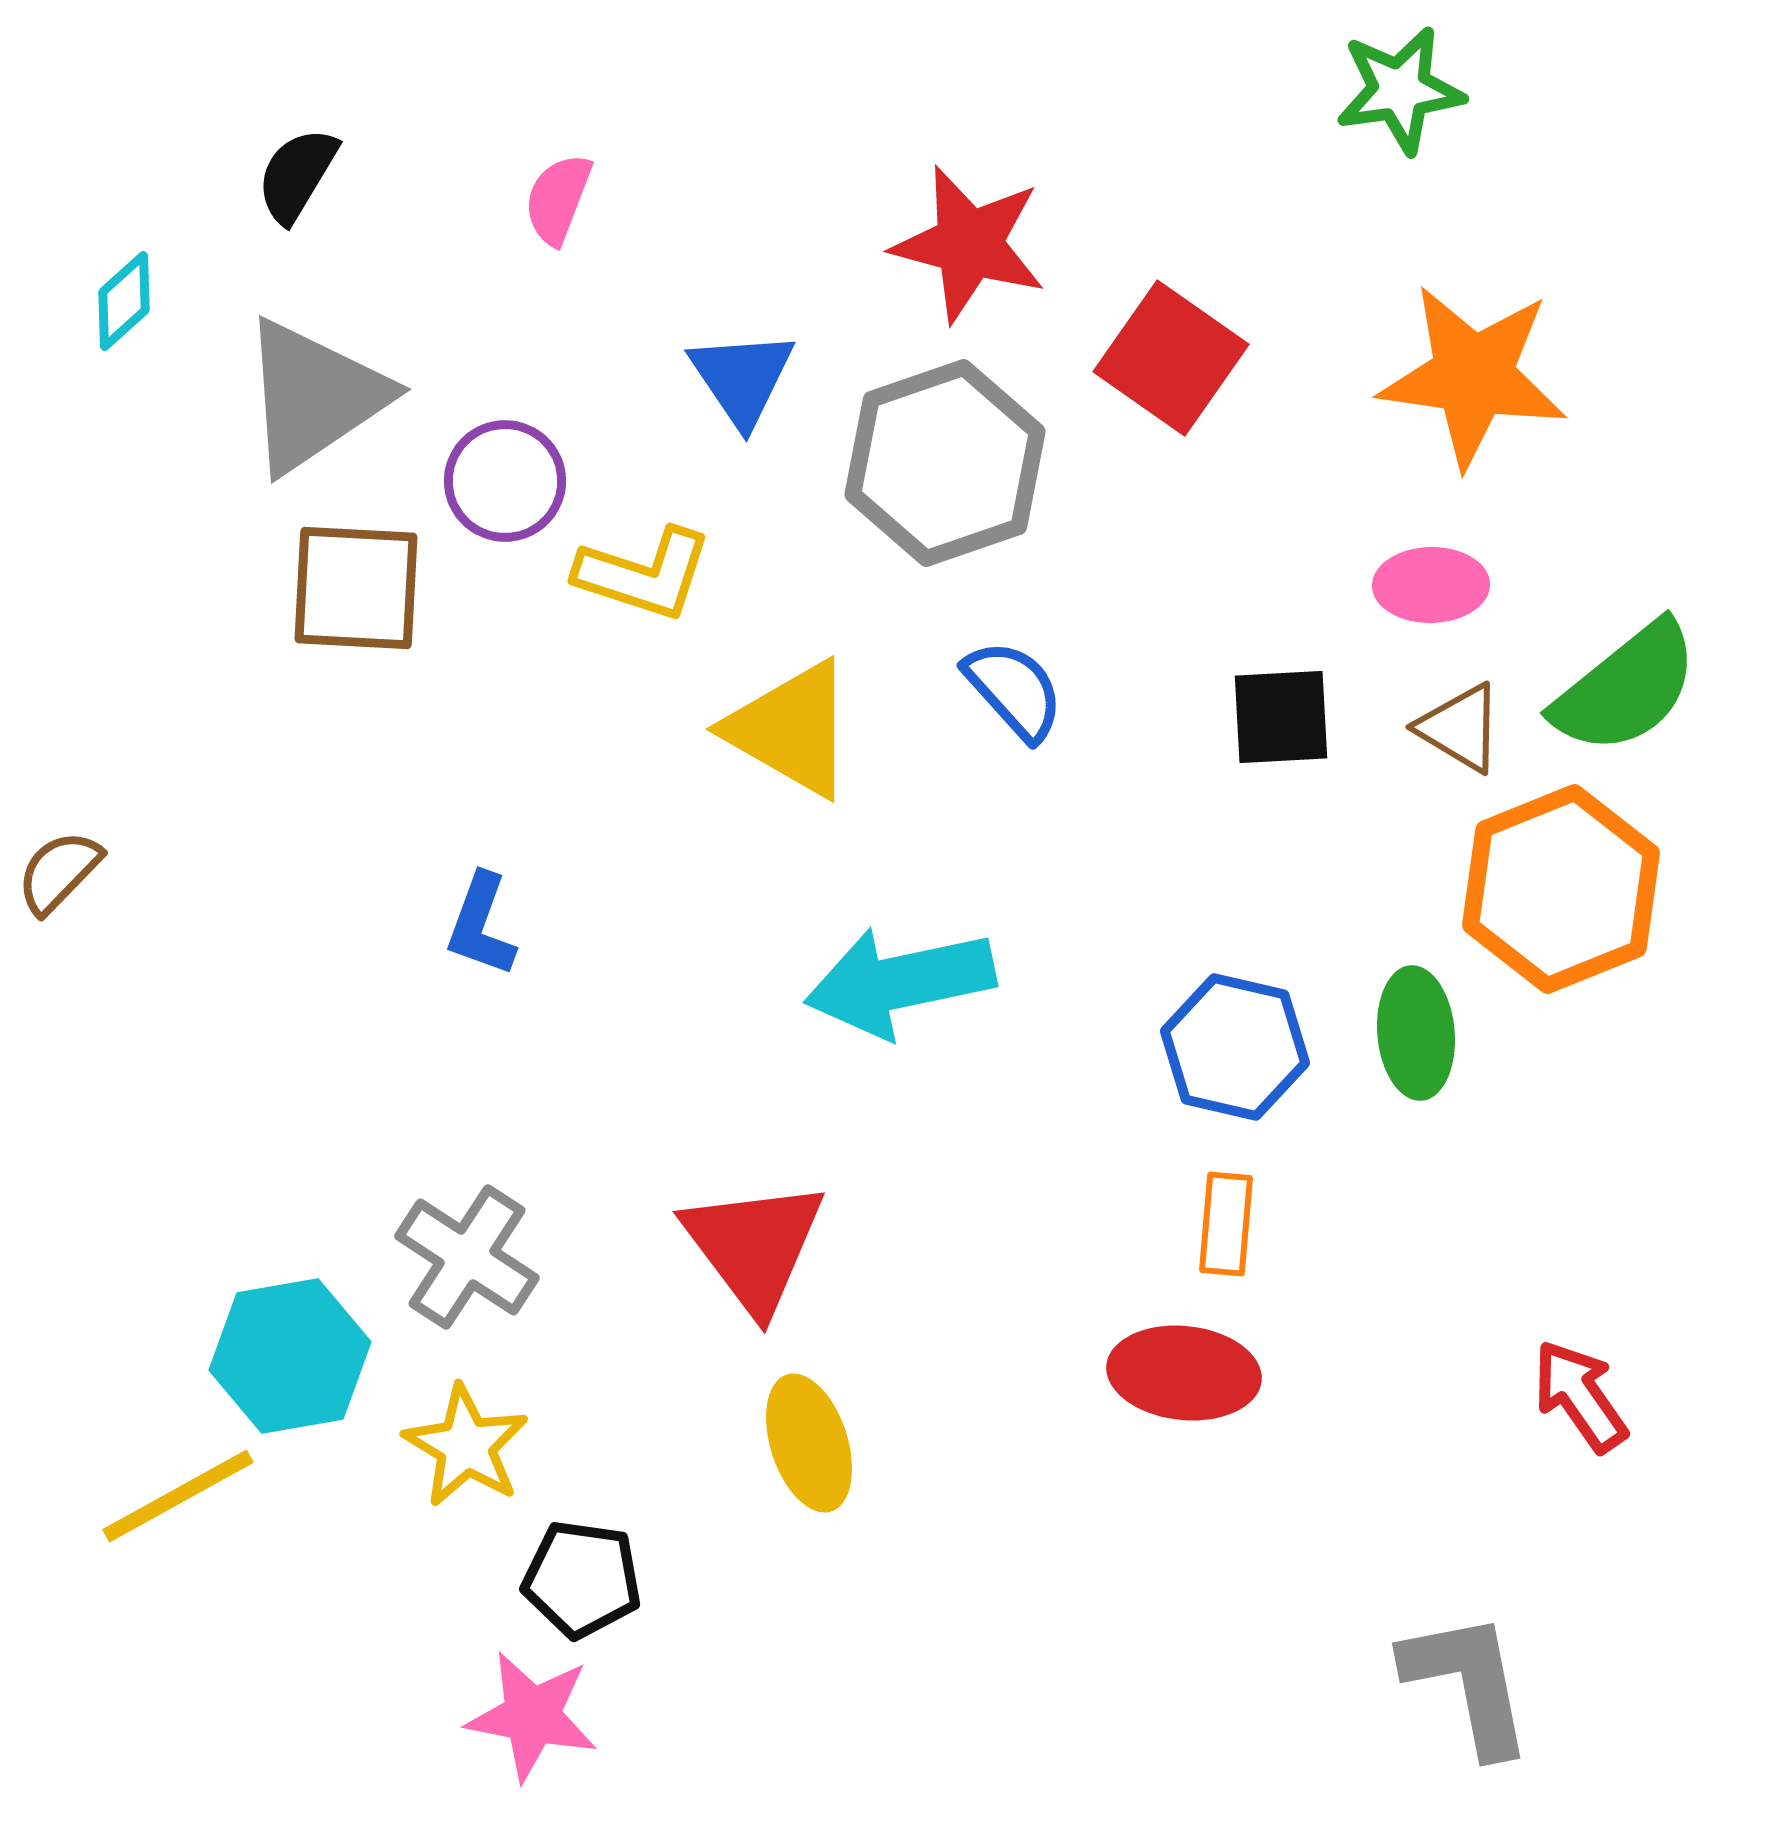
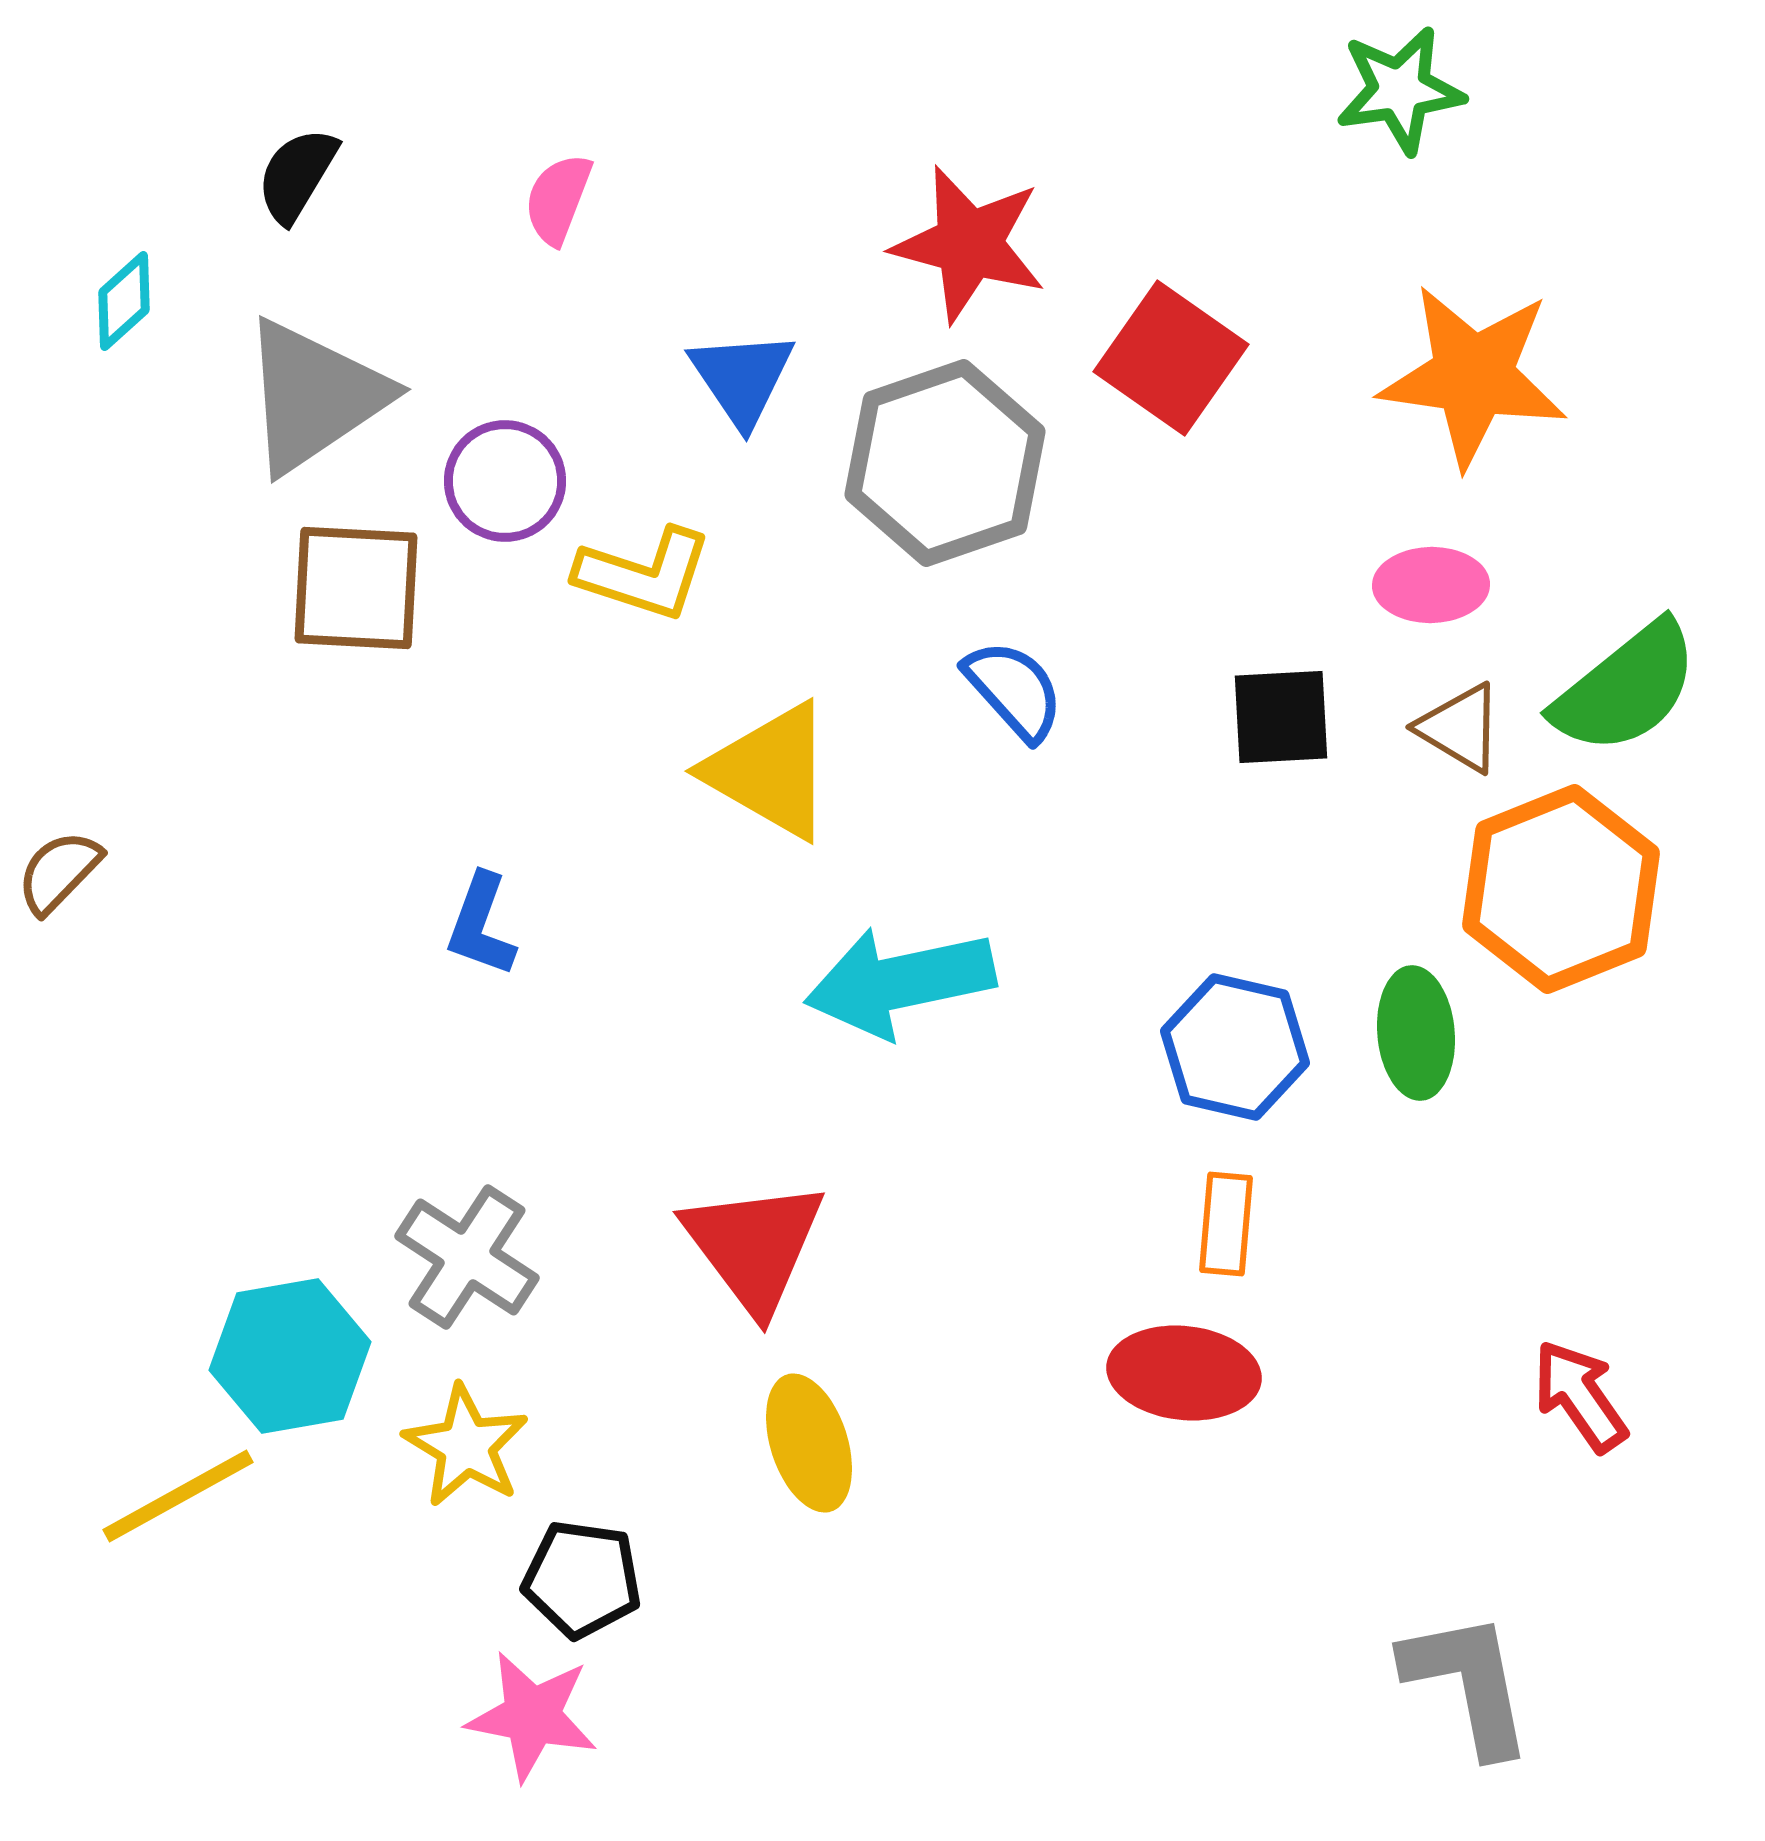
yellow triangle: moved 21 px left, 42 px down
